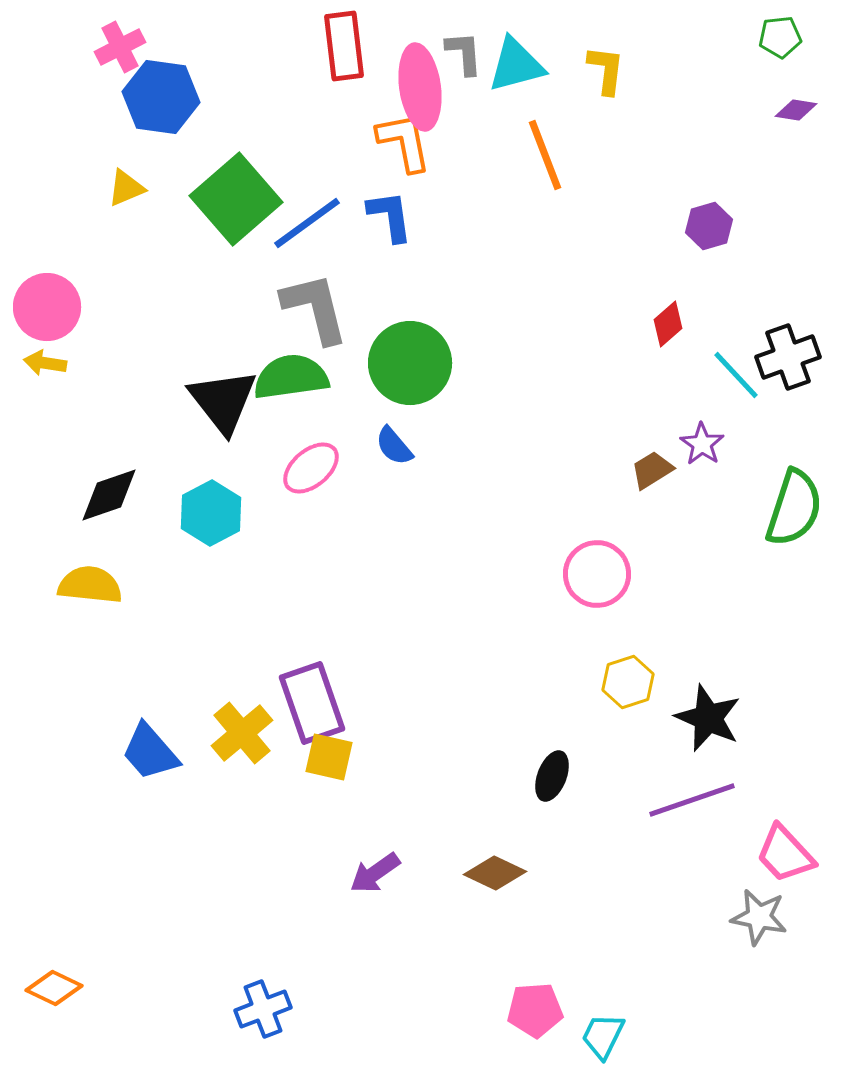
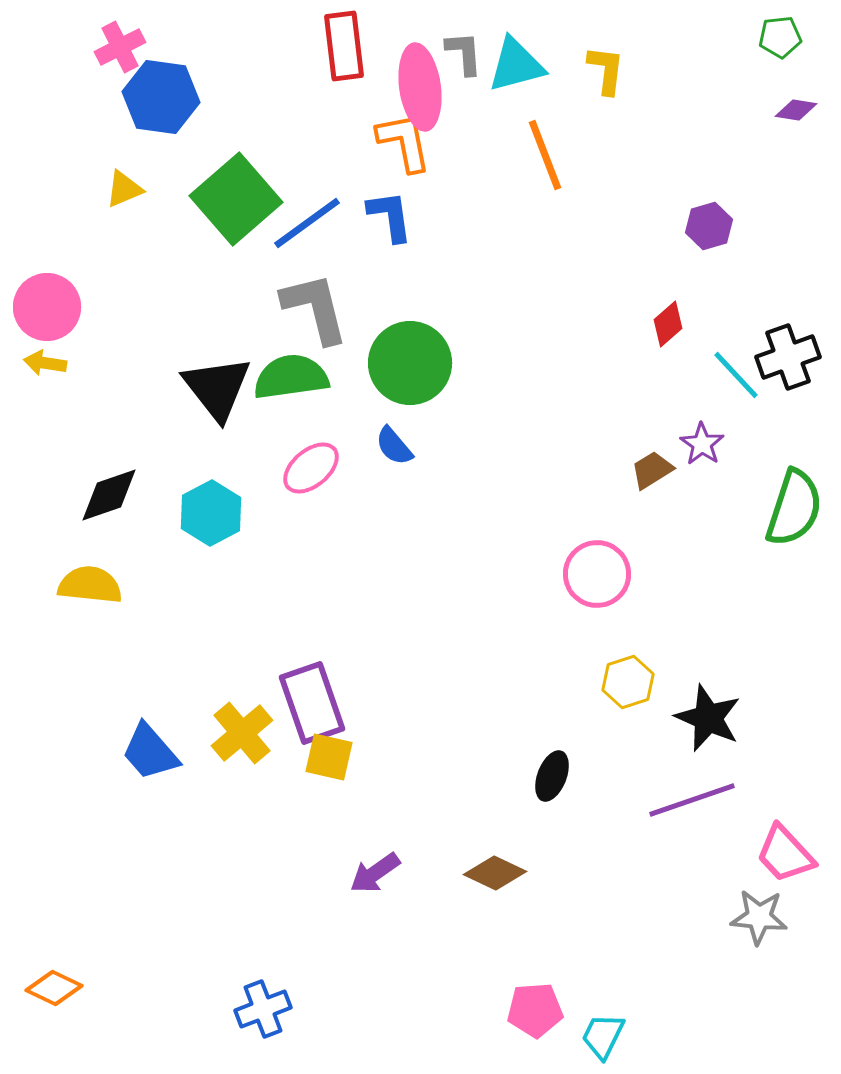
yellow triangle at (126, 188): moved 2 px left, 1 px down
black triangle at (223, 401): moved 6 px left, 13 px up
gray star at (759, 917): rotated 6 degrees counterclockwise
